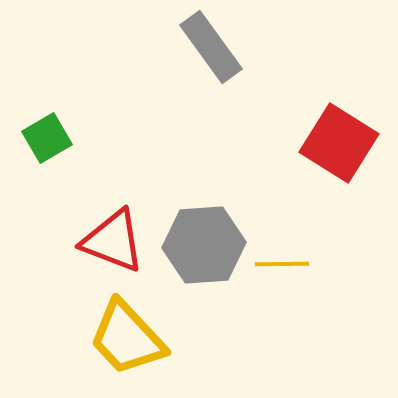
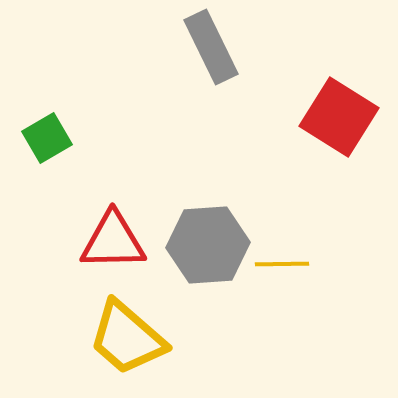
gray rectangle: rotated 10 degrees clockwise
red square: moved 26 px up
red triangle: rotated 22 degrees counterclockwise
gray hexagon: moved 4 px right
yellow trapezoid: rotated 6 degrees counterclockwise
